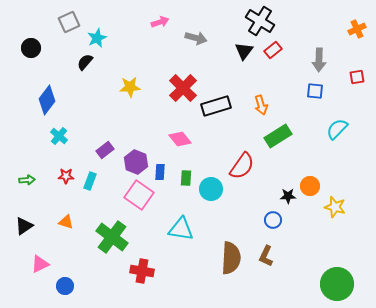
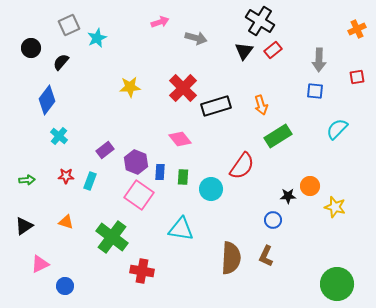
gray square at (69, 22): moved 3 px down
black semicircle at (85, 62): moved 24 px left
green rectangle at (186, 178): moved 3 px left, 1 px up
